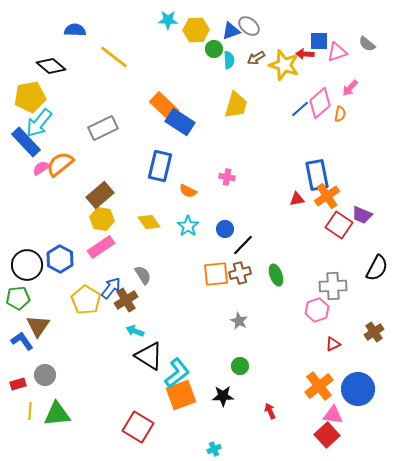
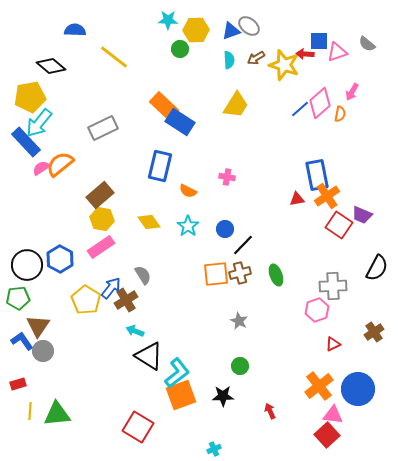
green circle at (214, 49): moved 34 px left
pink arrow at (350, 88): moved 2 px right, 4 px down; rotated 12 degrees counterclockwise
yellow trapezoid at (236, 105): rotated 16 degrees clockwise
gray circle at (45, 375): moved 2 px left, 24 px up
